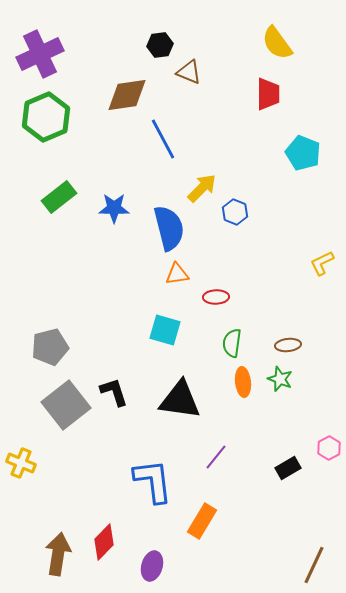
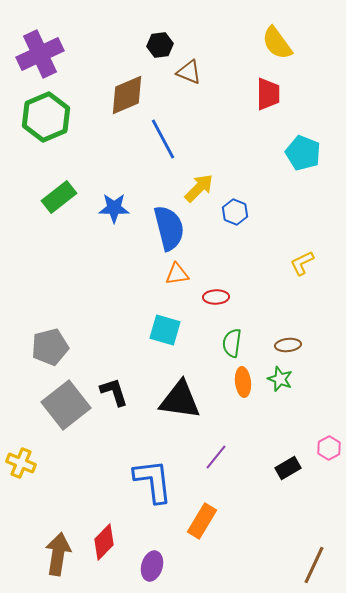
brown diamond: rotated 15 degrees counterclockwise
yellow arrow: moved 3 px left
yellow L-shape: moved 20 px left
